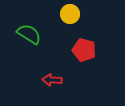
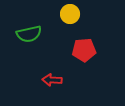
green semicircle: rotated 135 degrees clockwise
red pentagon: rotated 20 degrees counterclockwise
